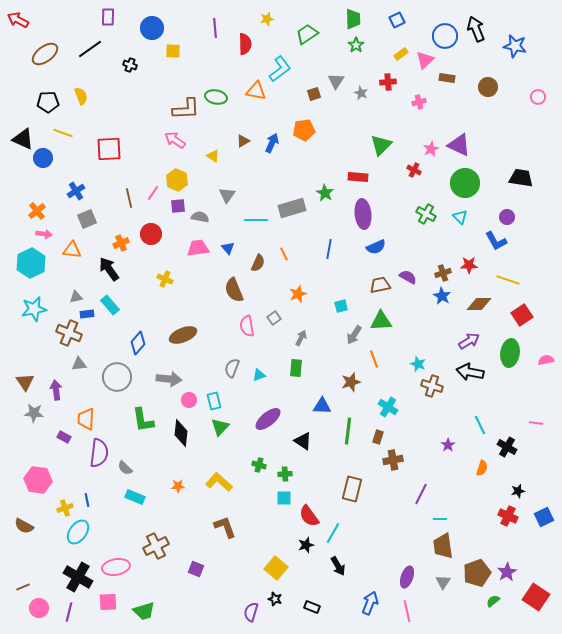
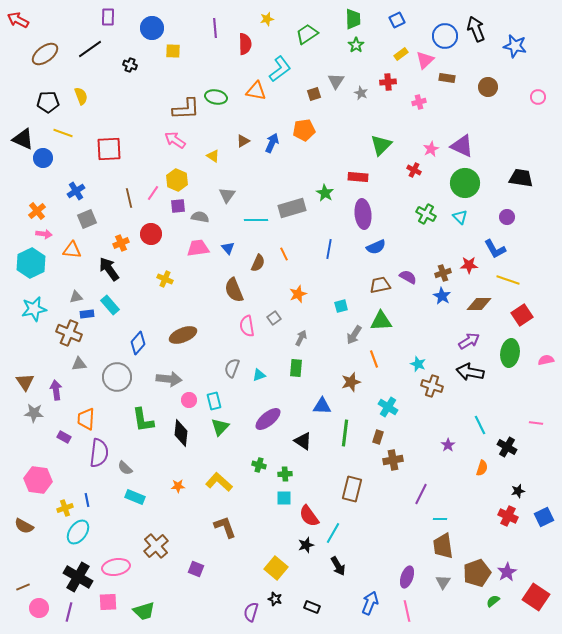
purple triangle at (459, 145): moved 3 px right, 1 px down
blue L-shape at (496, 241): moved 1 px left, 8 px down
green line at (348, 431): moved 3 px left, 2 px down
brown cross at (156, 546): rotated 15 degrees counterclockwise
